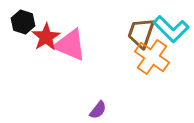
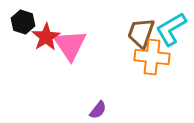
cyan L-shape: rotated 105 degrees clockwise
pink triangle: rotated 33 degrees clockwise
orange cross: rotated 28 degrees counterclockwise
